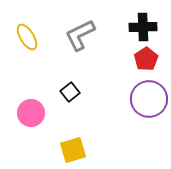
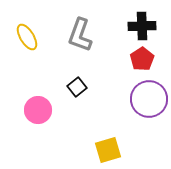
black cross: moved 1 px left, 1 px up
gray L-shape: rotated 44 degrees counterclockwise
red pentagon: moved 4 px left
black square: moved 7 px right, 5 px up
pink circle: moved 7 px right, 3 px up
yellow square: moved 35 px right
